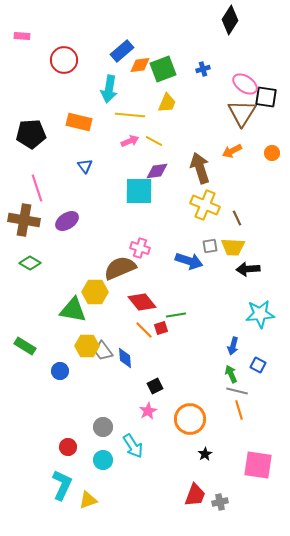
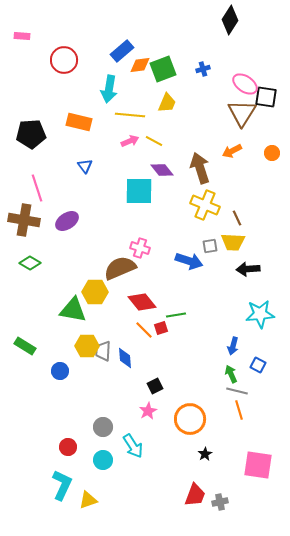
purple diamond at (157, 171): moved 5 px right, 1 px up; rotated 60 degrees clockwise
yellow trapezoid at (233, 247): moved 5 px up
gray trapezoid at (103, 351): rotated 40 degrees clockwise
